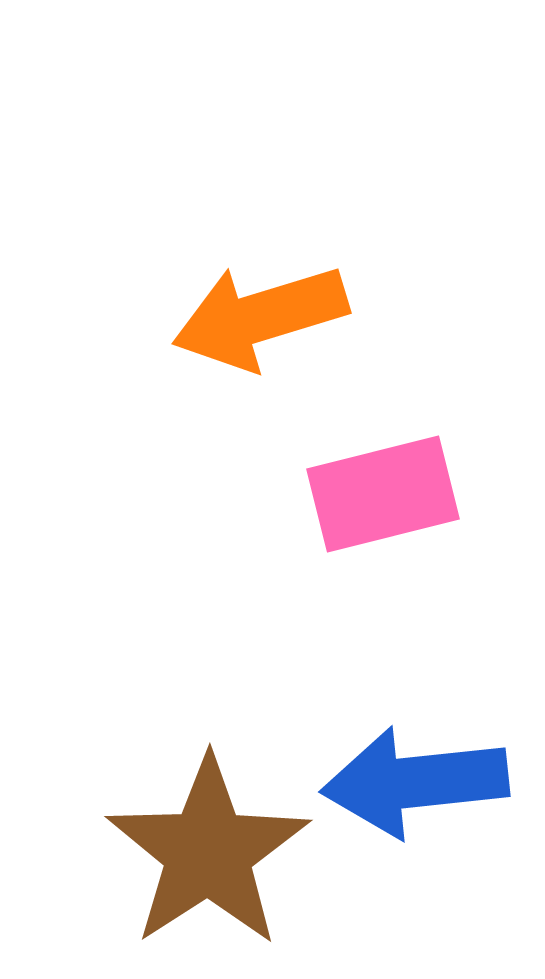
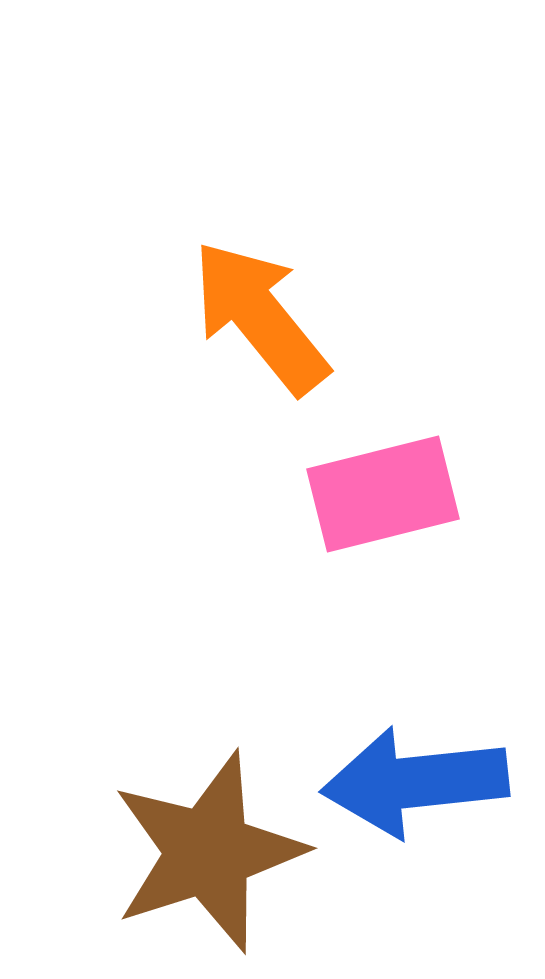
orange arrow: rotated 68 degrees clockwise
brown star: rotated 15 degrees clockwise
